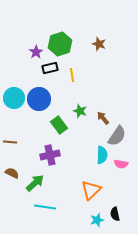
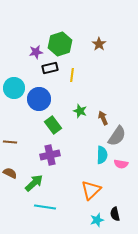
brown star: rotated 16 degrees clockwise
purple star: rotated 24 degrees clockwise
yellow line: rotated 16 degrees clockwise
cyan circle: moved 10 px up
brown arrow: rotated 16 degrees clockwise
green rectangle: moved 6 px left
brown semicircle: moved 2 px left
green arrow: moved 1 px left
